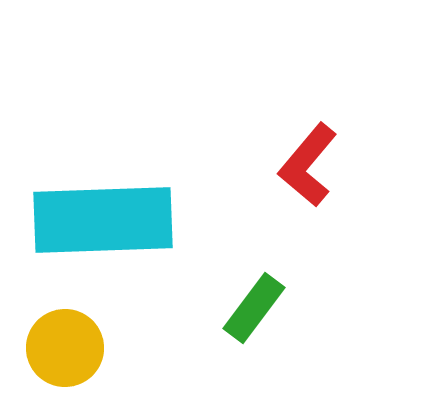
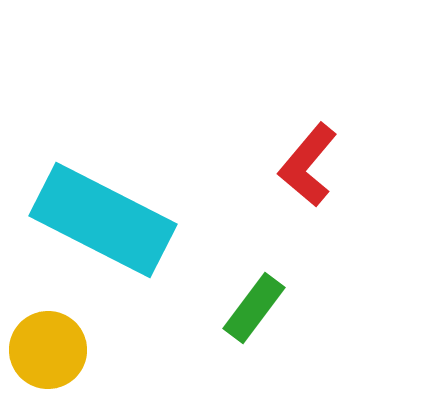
cyan rectangle: rotated 29 degrees clockwise
yellow circle: moved 17 px left, 2 px down
